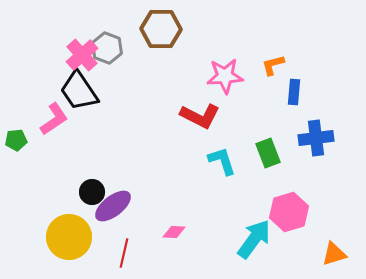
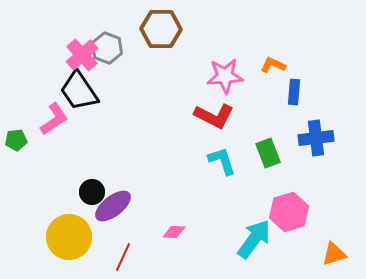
orange L-shape: rotated 40 degrees clockwise
red L-shape: moved 14 px right
red line: moved 1 px left, 4 px down; rotated 12 degrees clockwise
